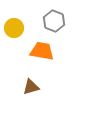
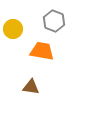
yellow circle: moved 1 px left, 1 px down
brown triangle: rotated 24 degrees clockwise
